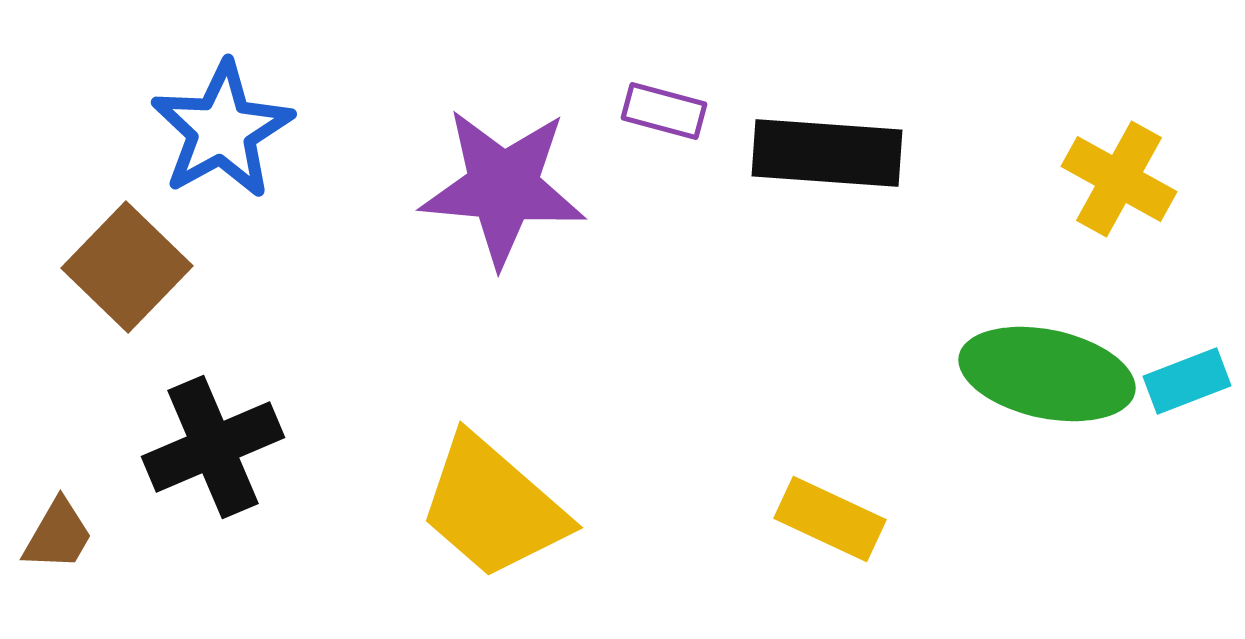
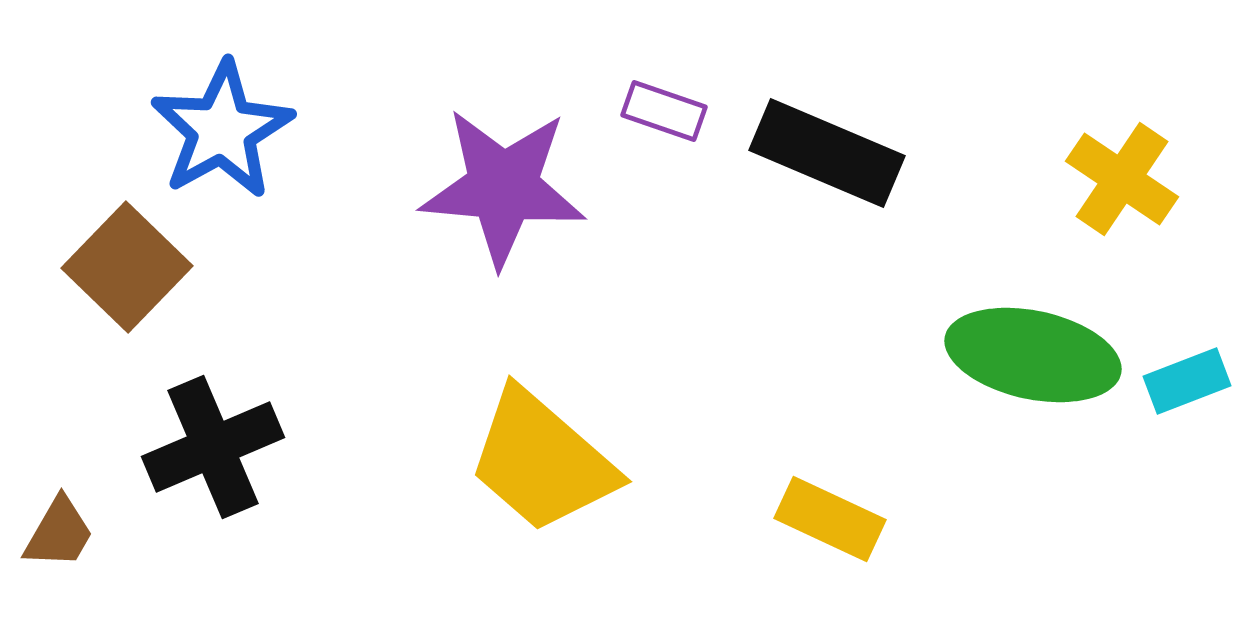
purple rectangle: rotated 4 degrees clockwise
black rectangle: rotated 19 degrees clockwise
yellow cross: moved 3 px right; rotated 5 degrees clockwise
green ellipse: moved 14 px left, 19 px up
yellow trapezoid: moved 49 px right, 46 px up
brown trapezoid: moved 1 px right, 2 px up
